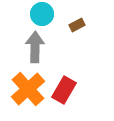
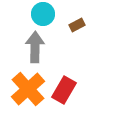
cyan circle: moved 1 px right
